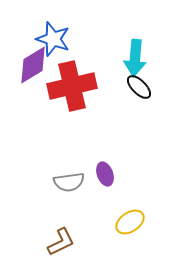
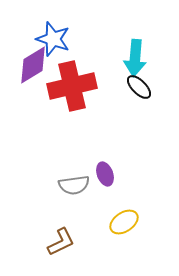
gray semicircle: moved 5 px right, 3 px down
yellow ellipse: moved 6 px left
